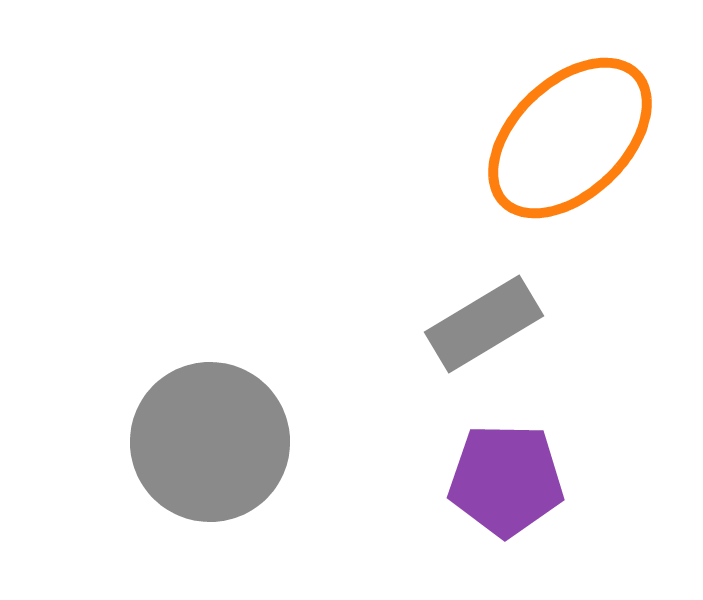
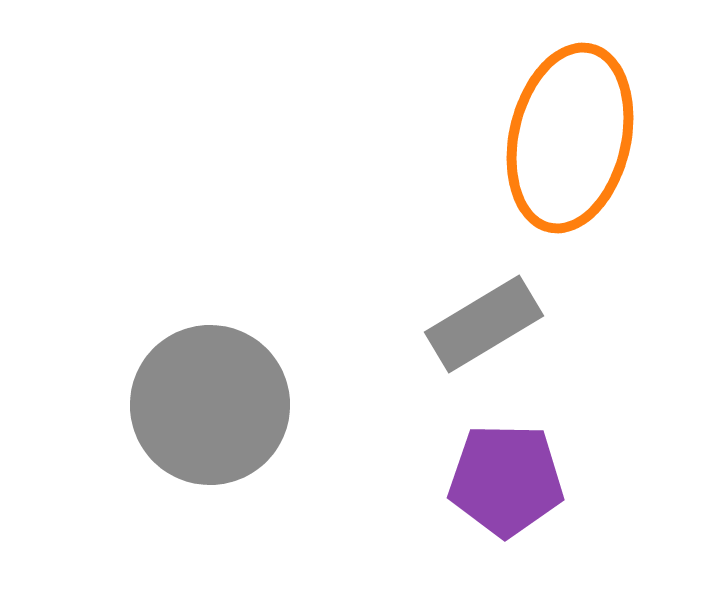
orange ellipse: rotated 33 degrees counterclockwise
gray circle: moved 37 px up
